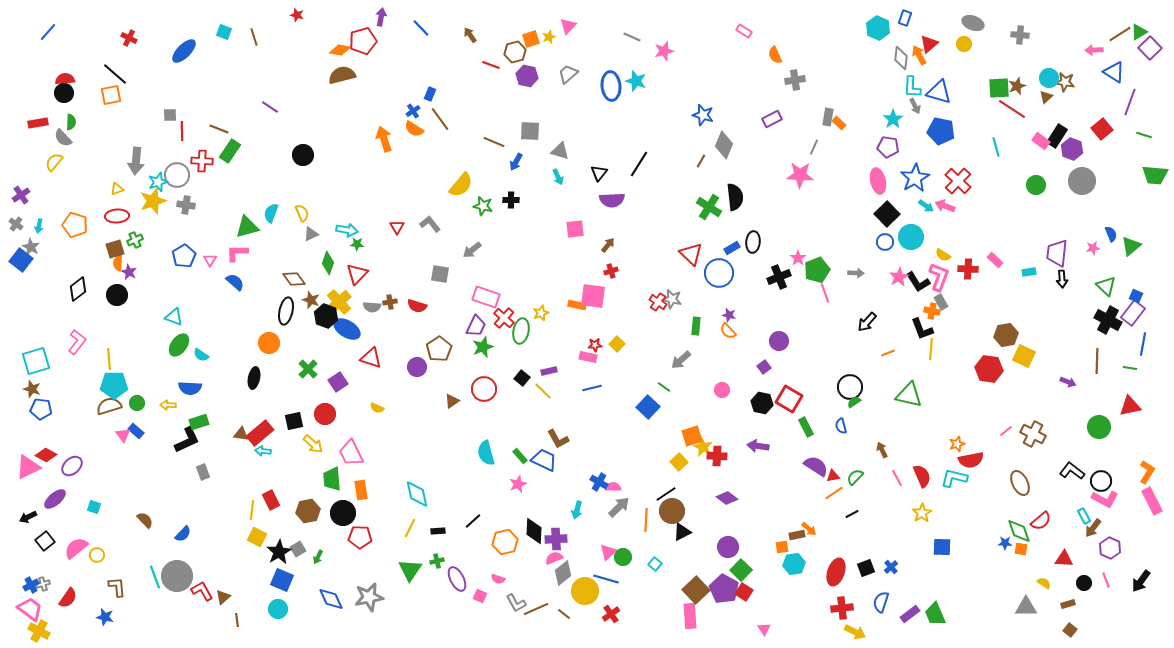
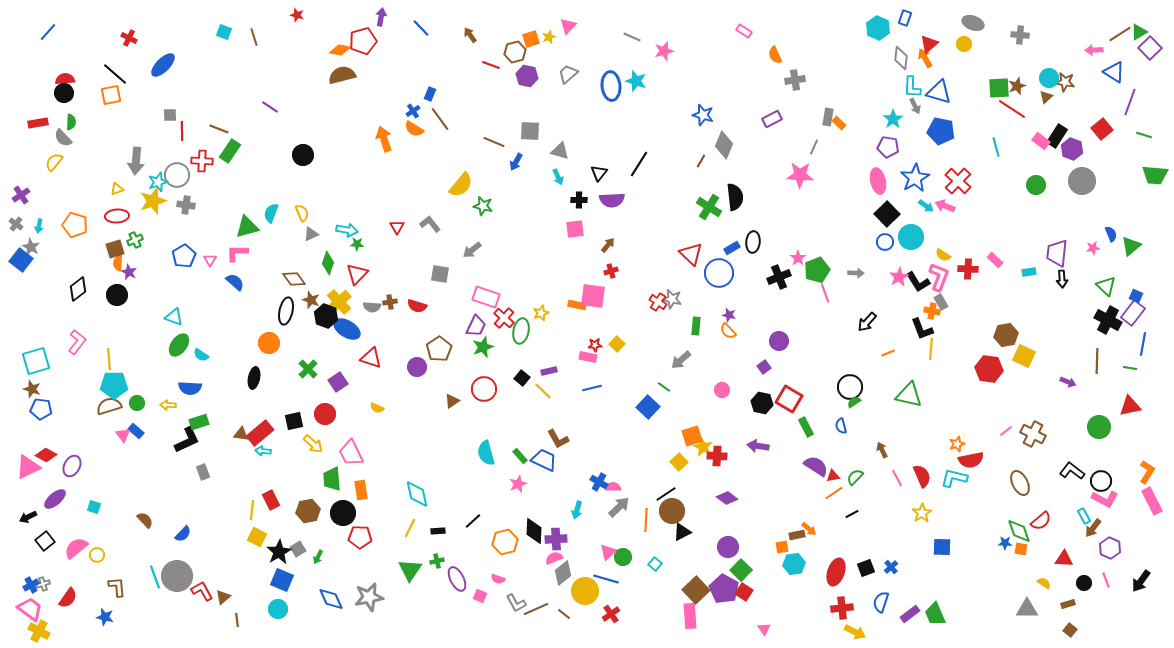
blue ellipse at (184, 51): moved 21 px left, 14 px down
orange arrow at (919, 55): moved 6 px right, 3 px down
black cross at (511, 200): moved 68 px right
purple ellipse at (72, 466): rotated 20 degrees counterclockwise
gray triangle at (1026, 607): moved 1 px right, 2 px down
